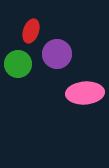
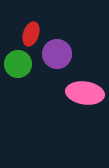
red ellipse: moved 3 px down
pink ellipse: rotated 12 degrees clockwise
